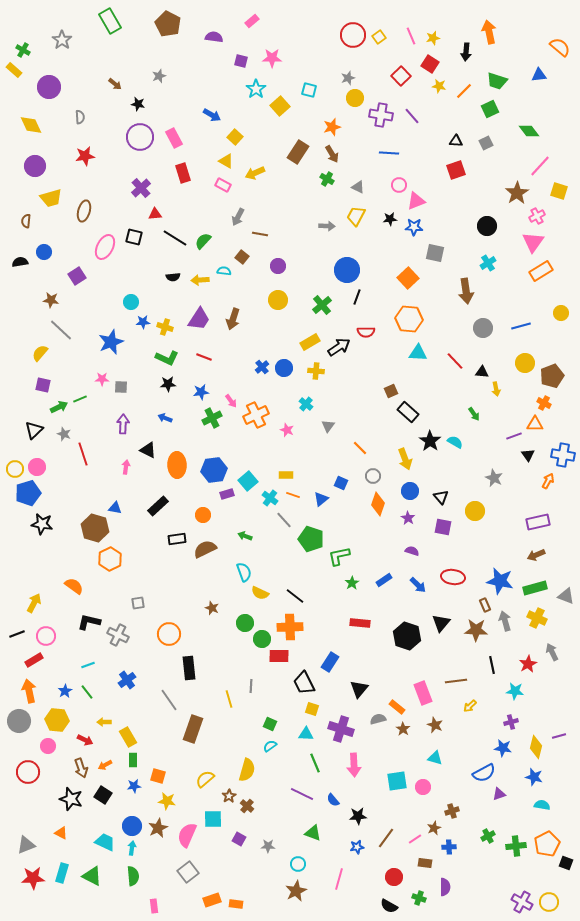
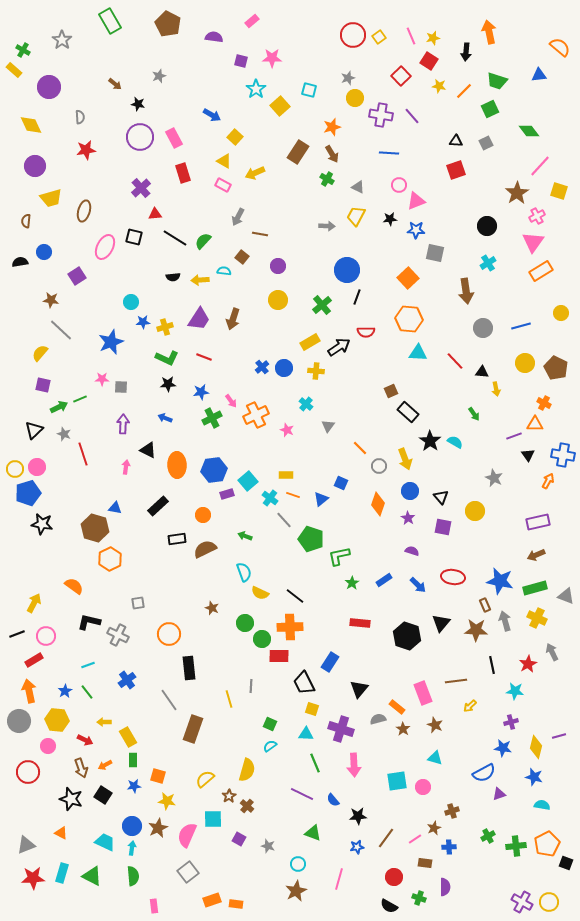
red square at (430, 64): moved 1 px left, 3 px up
red star at (85, 156): moved 1 px right, 6 px up
yellow triangle at (226, 161): moved 2 px left
blue star at (414, 227): moved 2 px right, 3 px down
yellow cross at (165, 327): rotated 35 degrees counterclockwise
brown pentagon at (552, 376): moved 4 px right, 8 px up; rotated 25 degrees counterclockwise
gray circle at (373, 476): moved 6 px right, 10 px up
gray star at (268, 846): rotated 16 degrees clockwise
